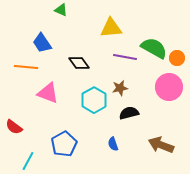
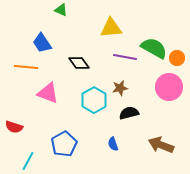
red semicircle: rotated 18 degrees counterclockwise
